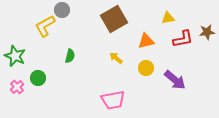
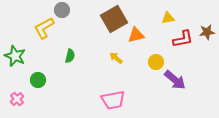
yellow L-shape: moved 1 px left, 2 px down
orange triangle: moved 10 px left, 6 px up
yellow circle: moved 10 px right, 6 px up
green circle: moved 2 px down
pink cross: moved 12 px down
